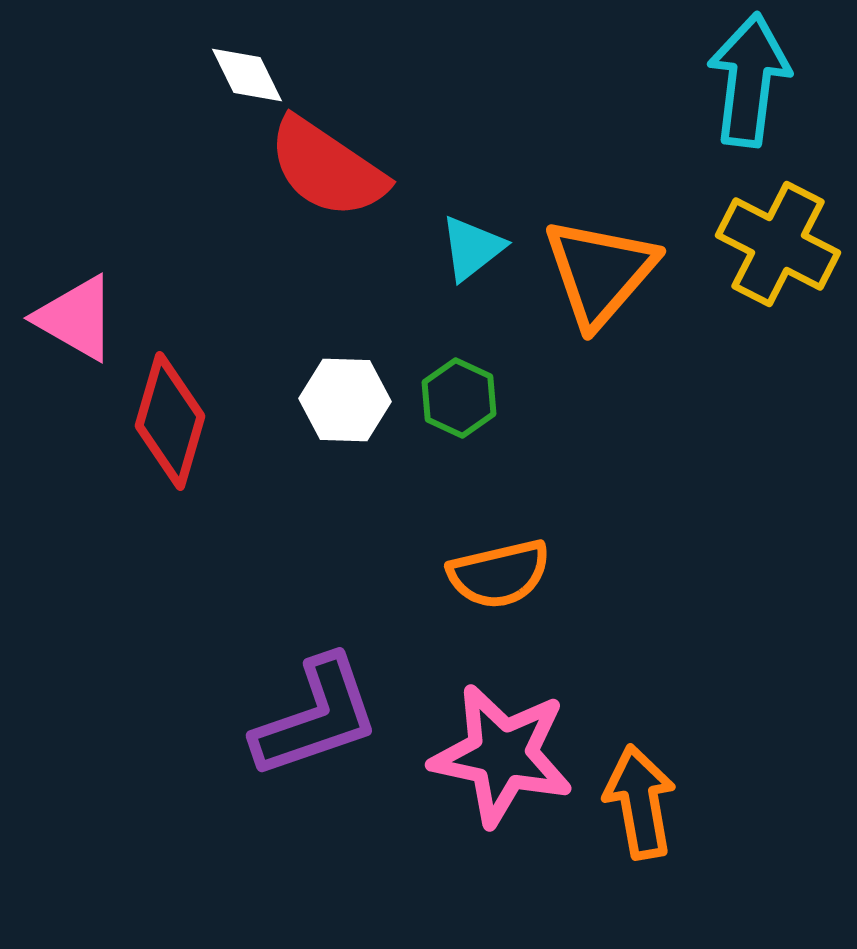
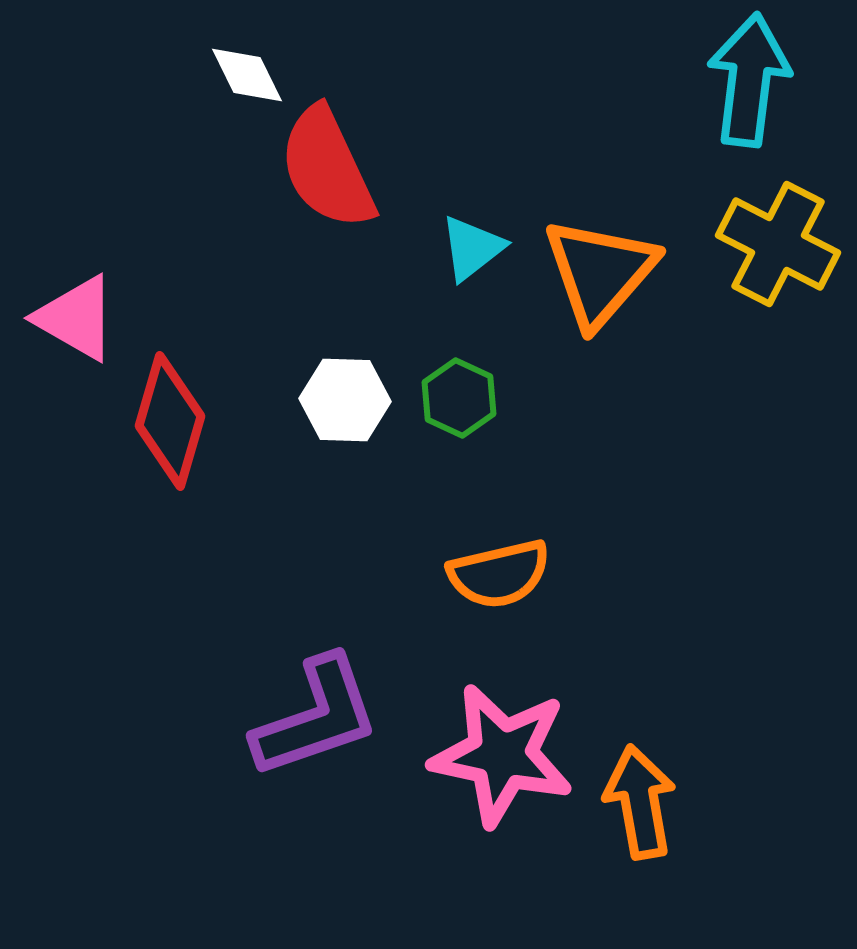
red semicircle: rotated 31 degrees clockwise
